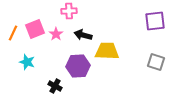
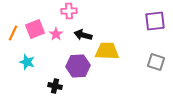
black cross: rotated 16 degrees counterclockwise
